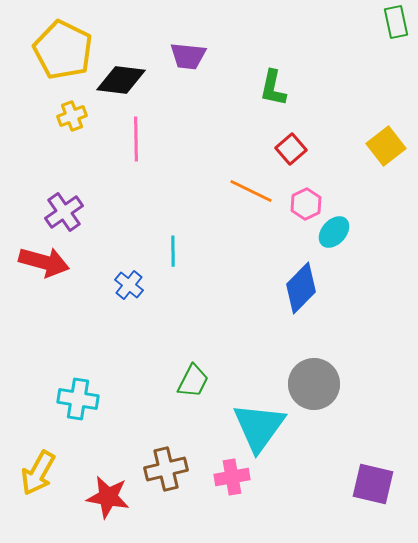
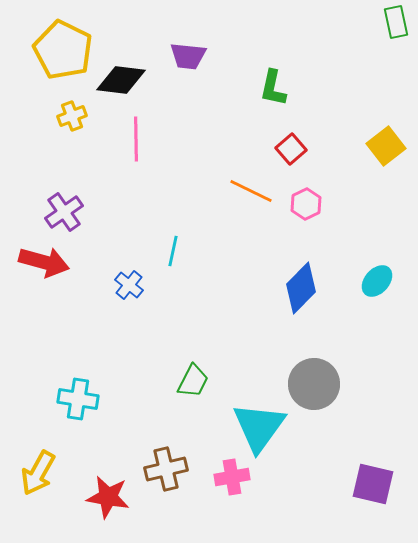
cyan ellipse: moved 43 px right, 49 px down
cyan line: rotated 12 degrees clockwise
